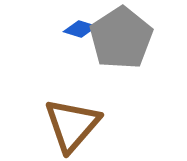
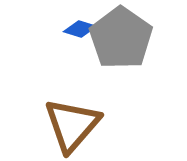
gray pentagon: rotated 4 degrees counterclockwise
